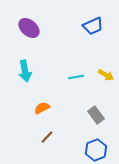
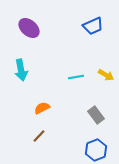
cyan arrow: moved 4 px left, 1 px up
brown line: moved 8 px left, 1 px up
